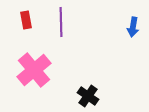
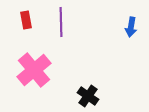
blue arrow: moved 2 px left
